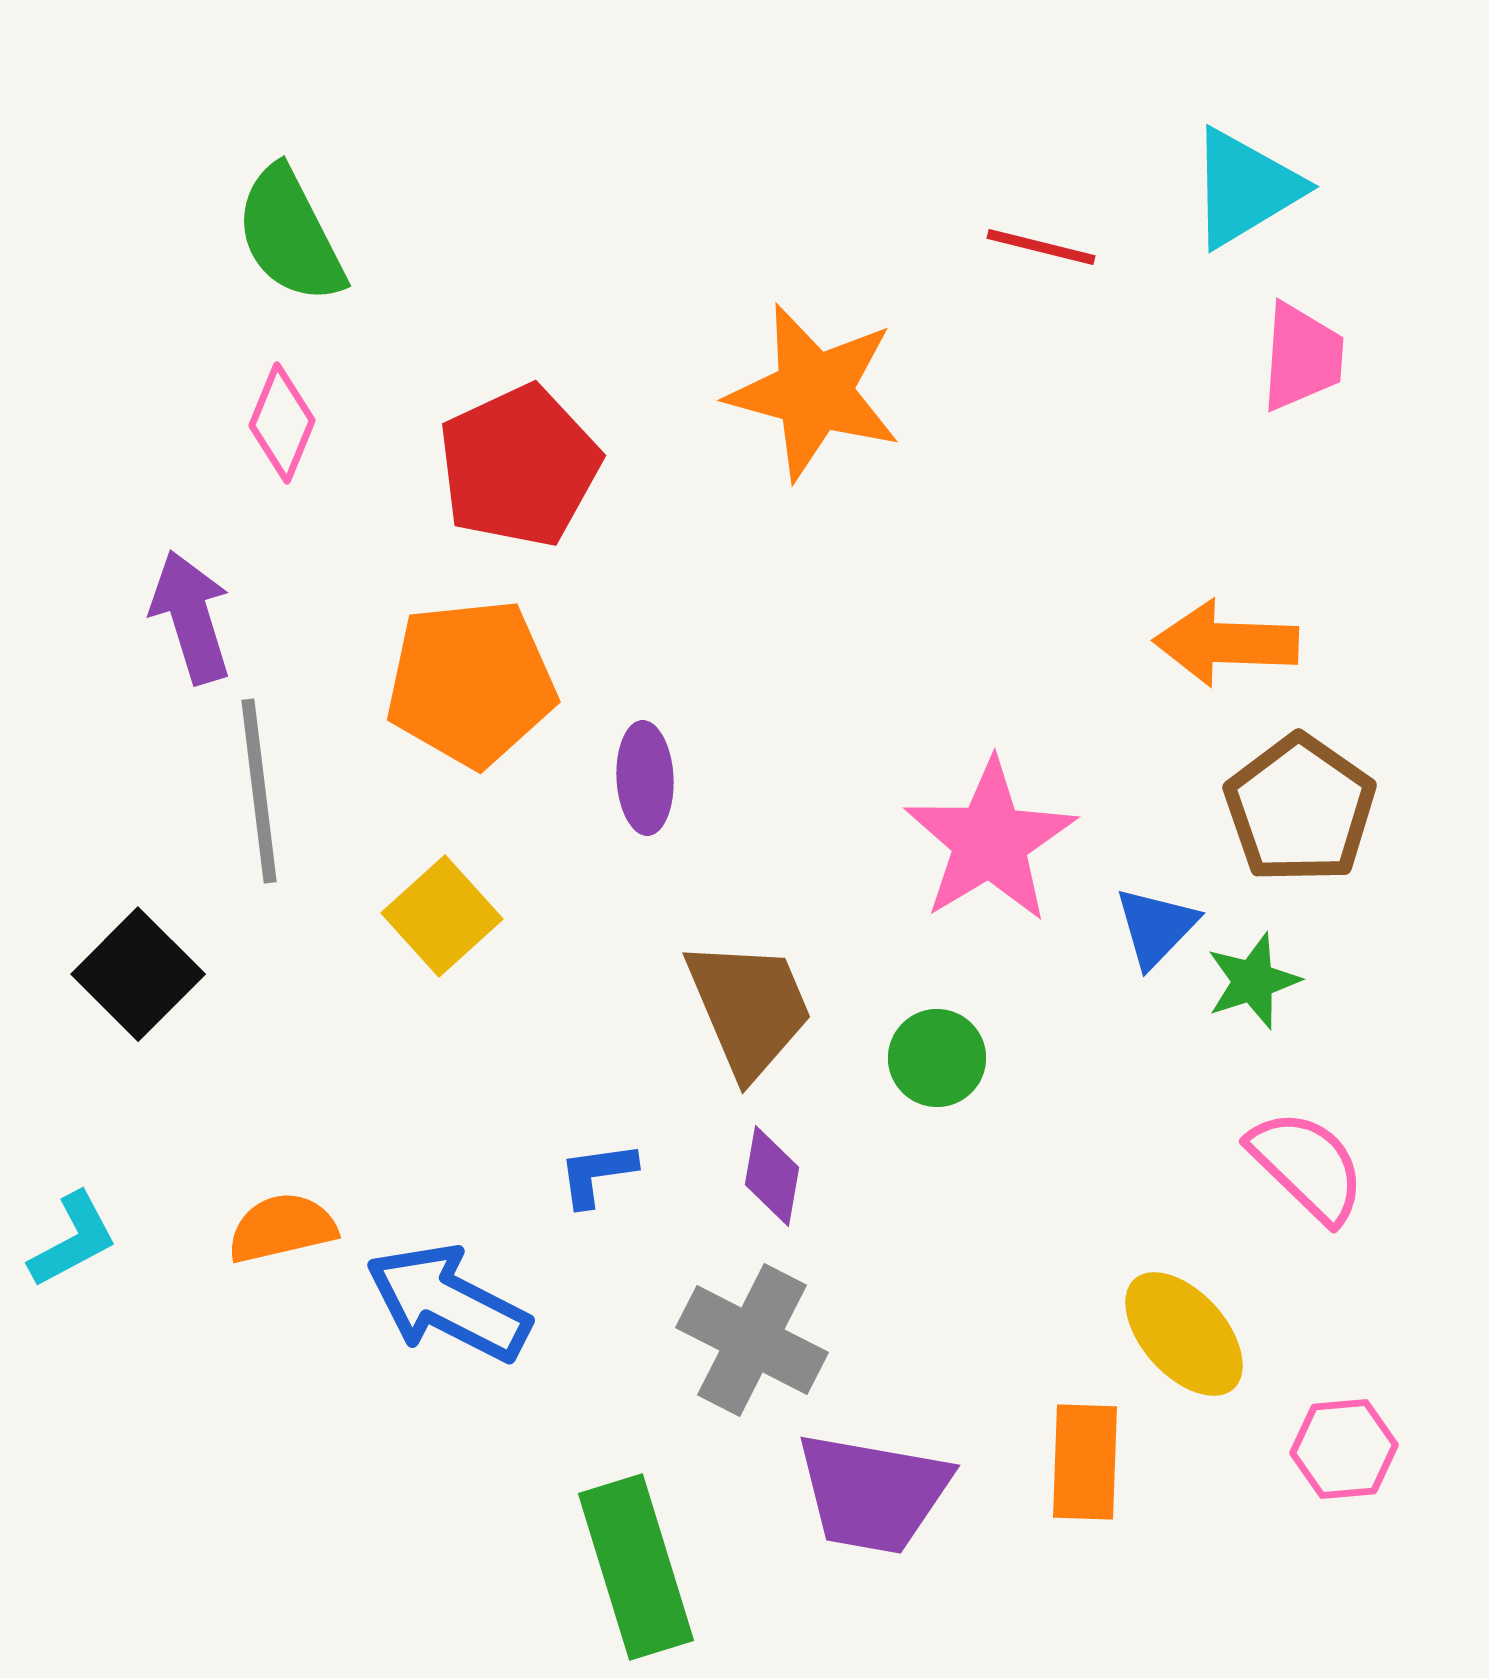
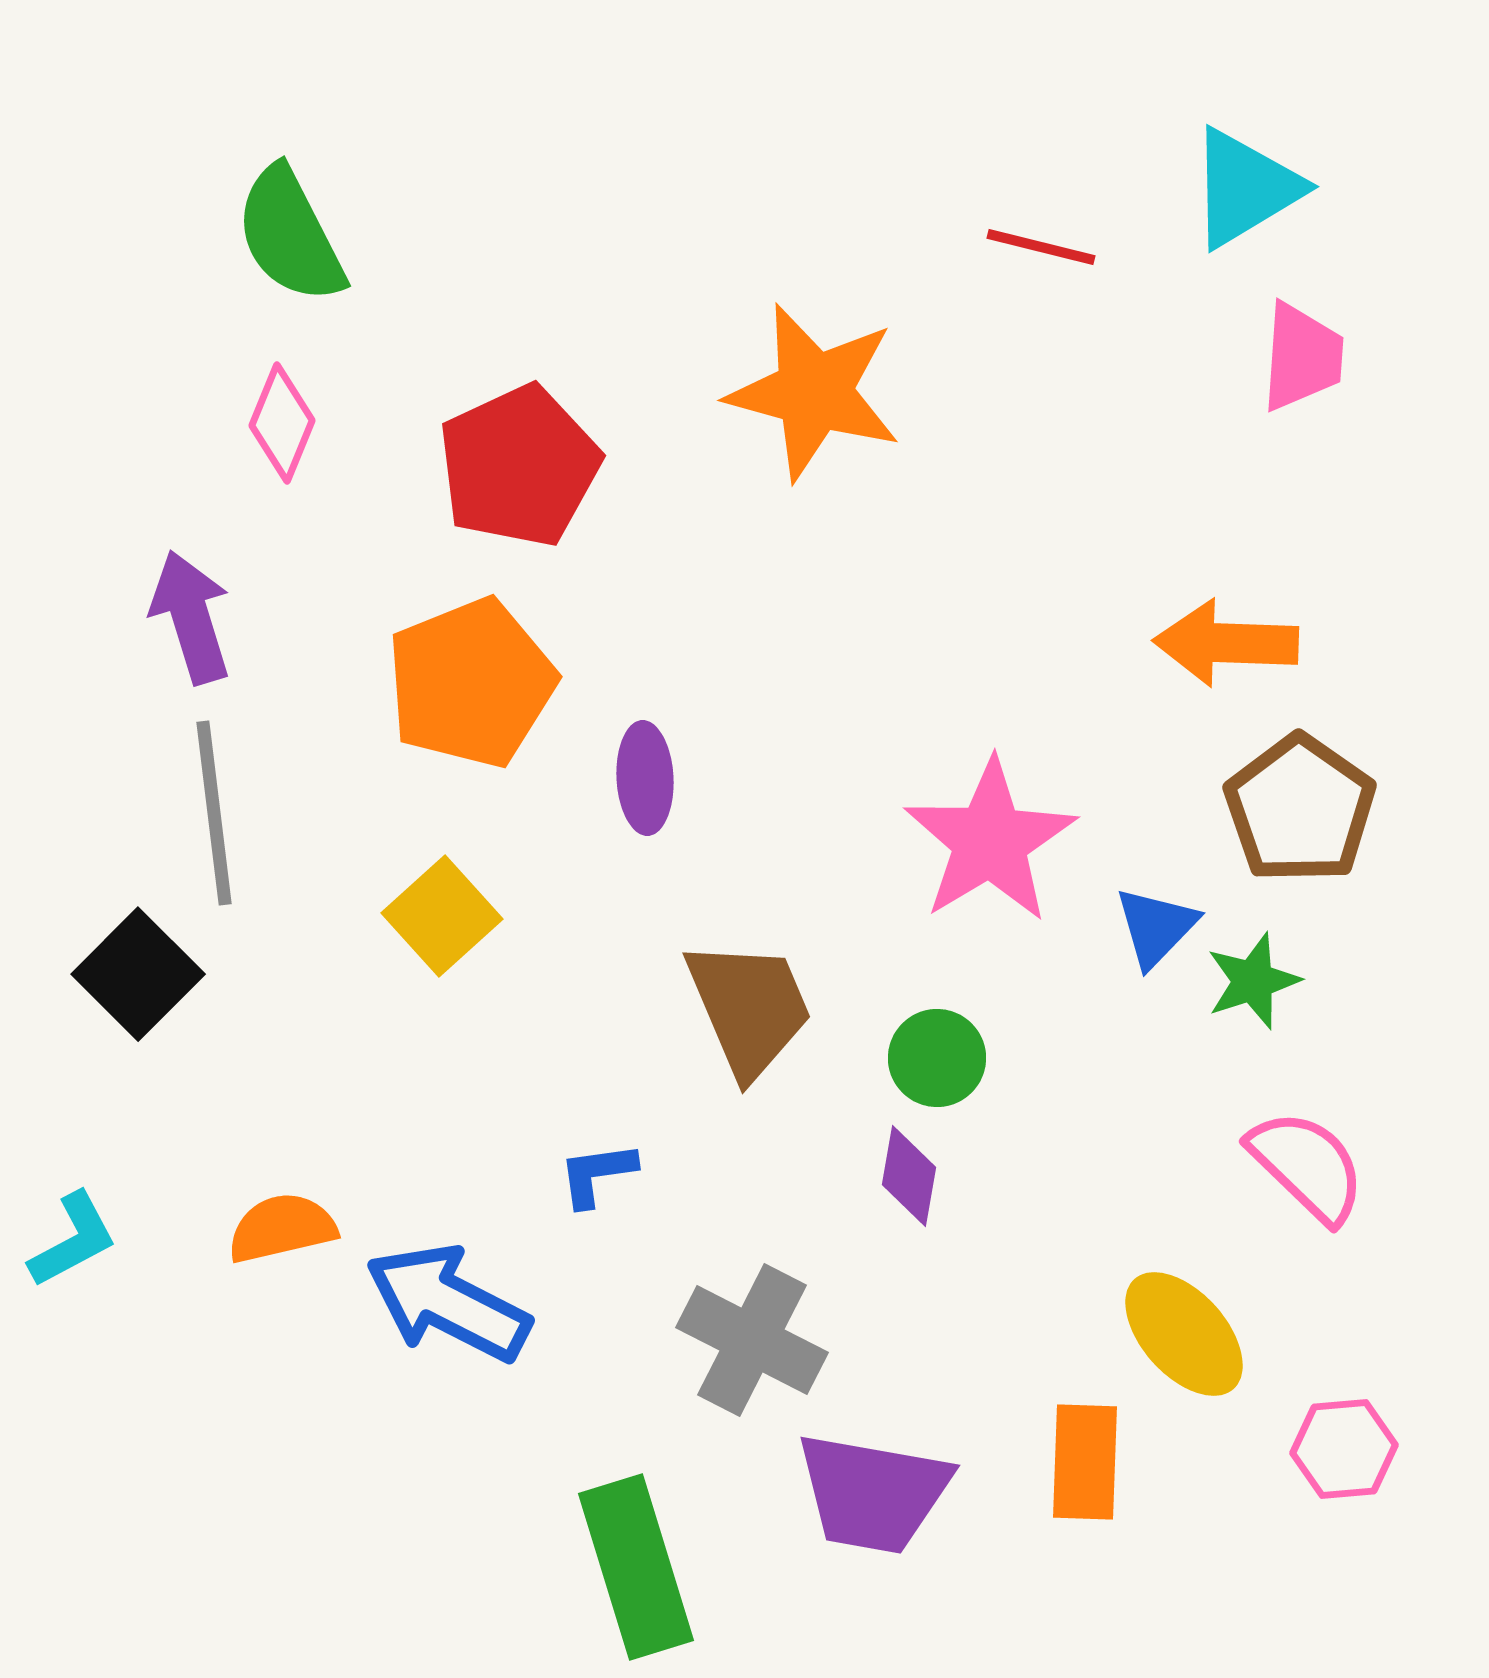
orange pentagon: rotated 16 degrees counterclockwise
gray line: moved 45 px left, 22 px down
purple diamond: moved 137 px right
